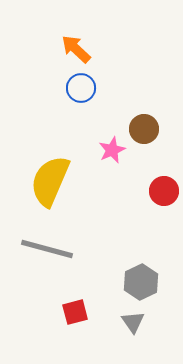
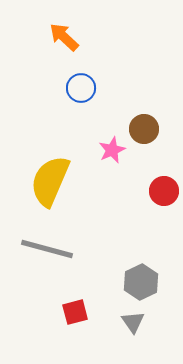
orange arrow: moved 12 px left, 12 px up
